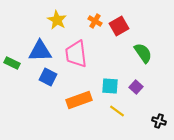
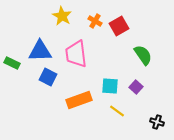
yellow star: moved 5 px right, 4 px up
green semicircle: moved 2 px down
black cross: moved 2 px left, 1 px down
